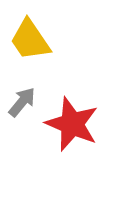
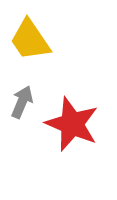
gray arrow: rotated 16 degrees counterclockwise
